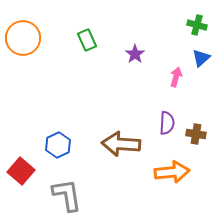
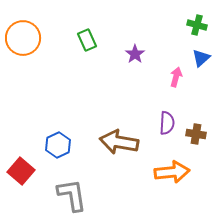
brown arrow: moved 2 px left, 2 px up; rotated 6 degrees clockwise
gray L-shape: moved 5 px right
